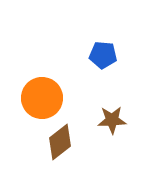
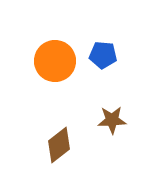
orange circle: moved 13 px right, 37 px up
brown diamond: moved 1 px left, 3 px down
